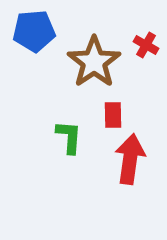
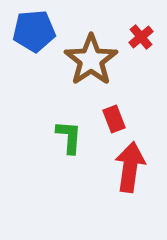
red cross: moved 5 px left, 8 px up; rotated 20 degrees clockwise
brown star: moved 3 px left, 2 px up
red rectangle: moved 1 px right, 4 px down; rotated 20 degrees counterclockwise
red arrow: moved 8 px down
